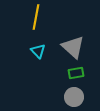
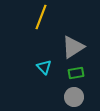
yellow line: moved 5 px right; rotated 10 degrees clockwise
gray triangle: rotated 45 degrees clockwise
cyan triangle: moved 6 px right, 16 px down
